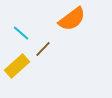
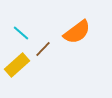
orange semicircle: moved 5 px right, 13 px down
yellow rectangle: moved 1 px up
